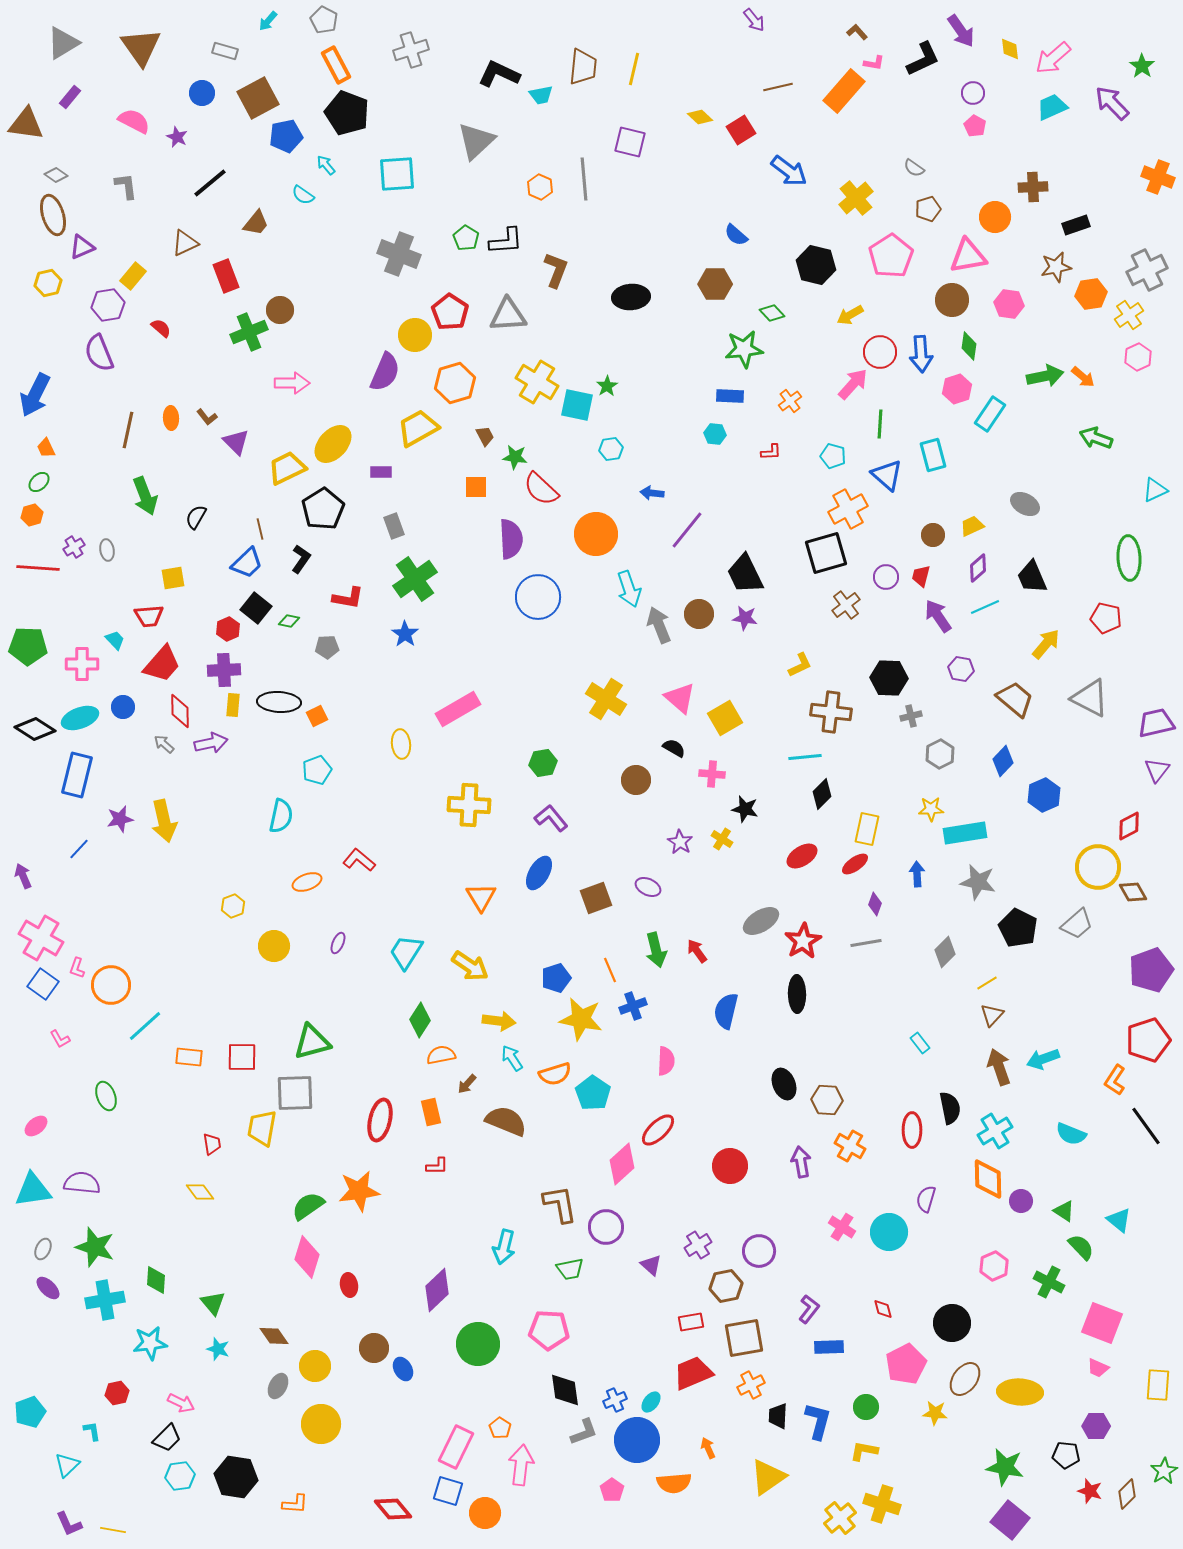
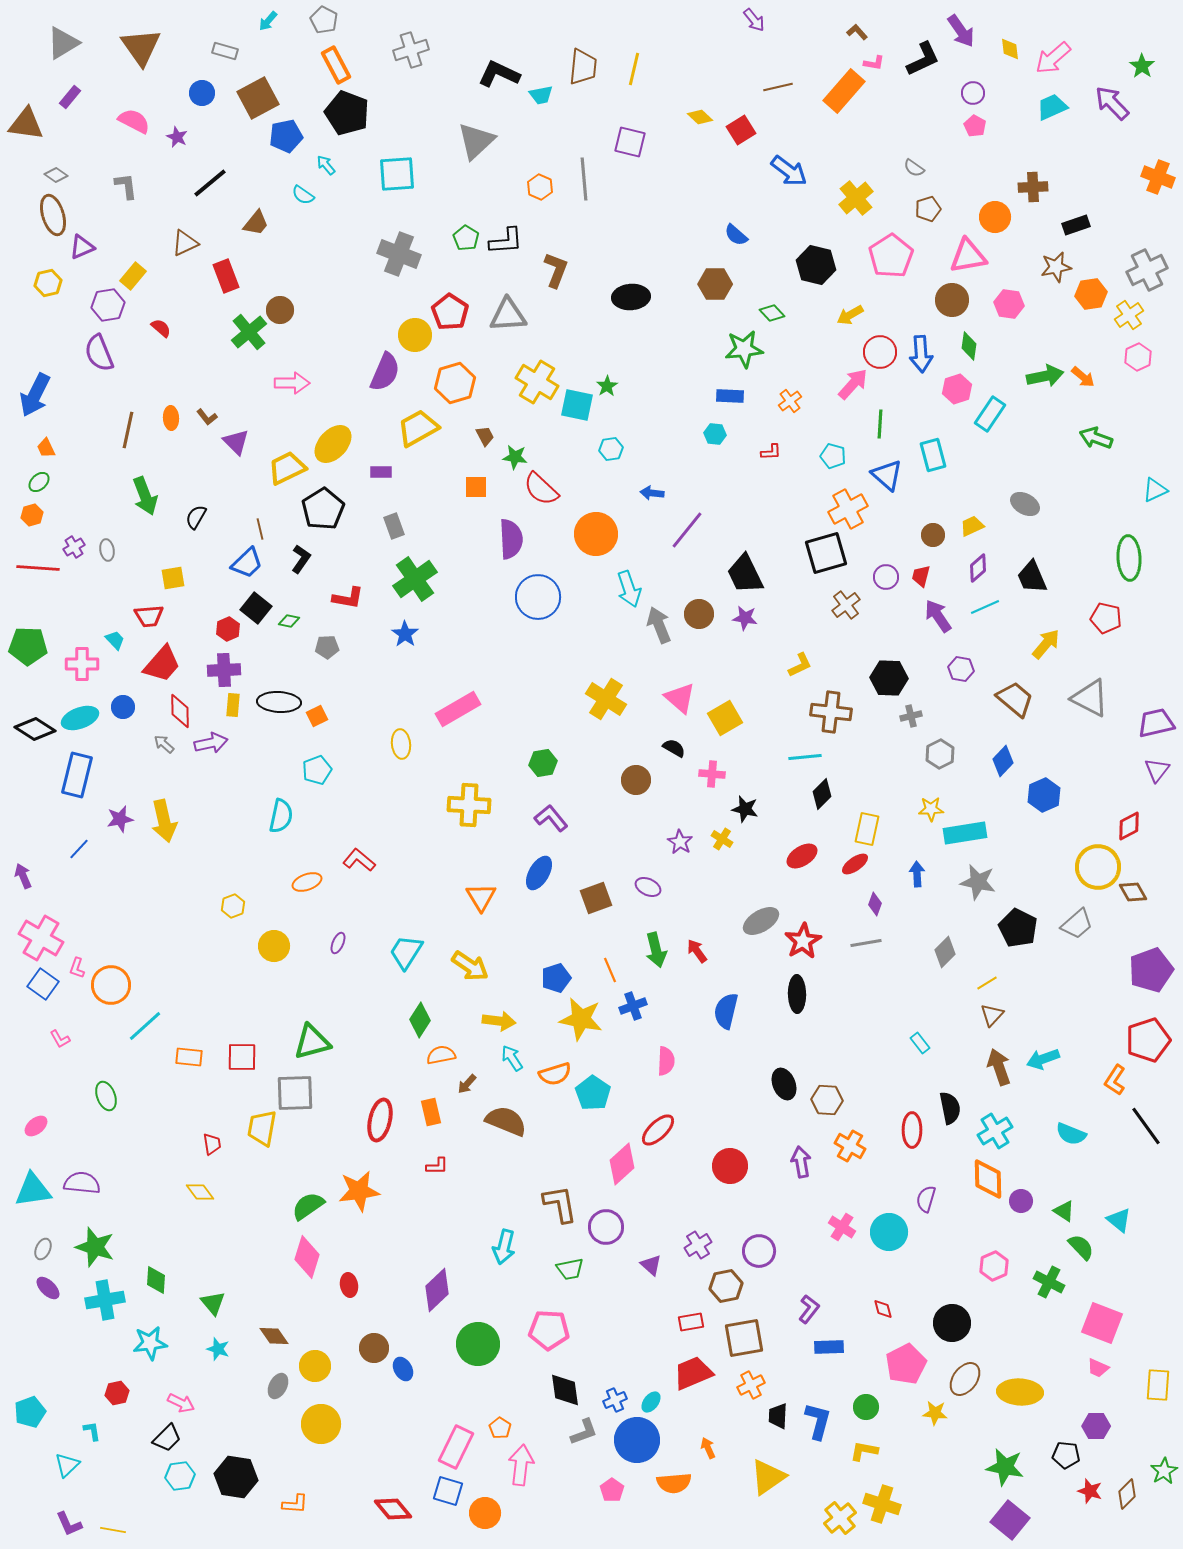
green cross at (249, 332): rotated 18 degrees counterclockwise
